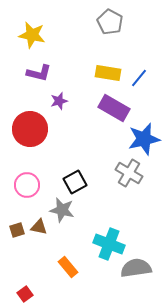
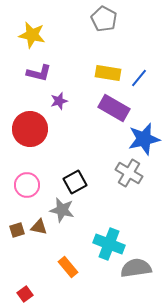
gray pentagon: moved 6 px left, 3 px up
